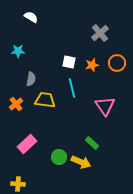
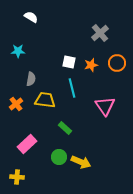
orange star: moved 1 px left
green rectangle: moved 27 px left, 15 px up
yellow cross: moved 1 px left, 7 px up
